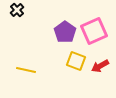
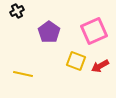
black cross: moved 1 px down; rotated 16 degrees clockwise
purple pentagon: moved 16 px left
yellow line: moved 3 px left, 4 px down
